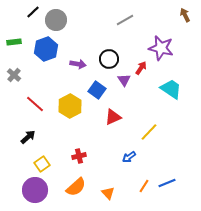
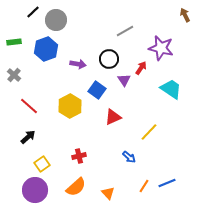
gray line: moved 11 px down
red line: moved 6 px left, 2 px down
blue arrow: rotated 104 degrees counterclockwise
